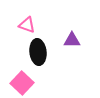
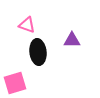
pink square: moved 7 px left; rotated 30 degrees clockwise
